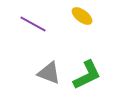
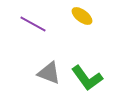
green L-shape: moved 3 px down; rotated 80 degrees clockwise
